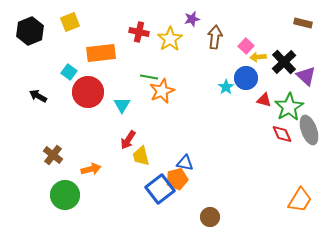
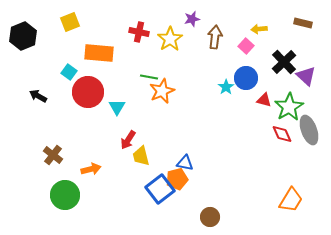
black hexagon: moved 7 px left, 5 px down
orange rectangle: moved 2 px left; rotated 12 degrees clockwise
yellow arrow: moved 1 px right, 28 px up
cyan triangle: moved 5 px left, 2 px down
orange trapezoid: moved 9 px left
